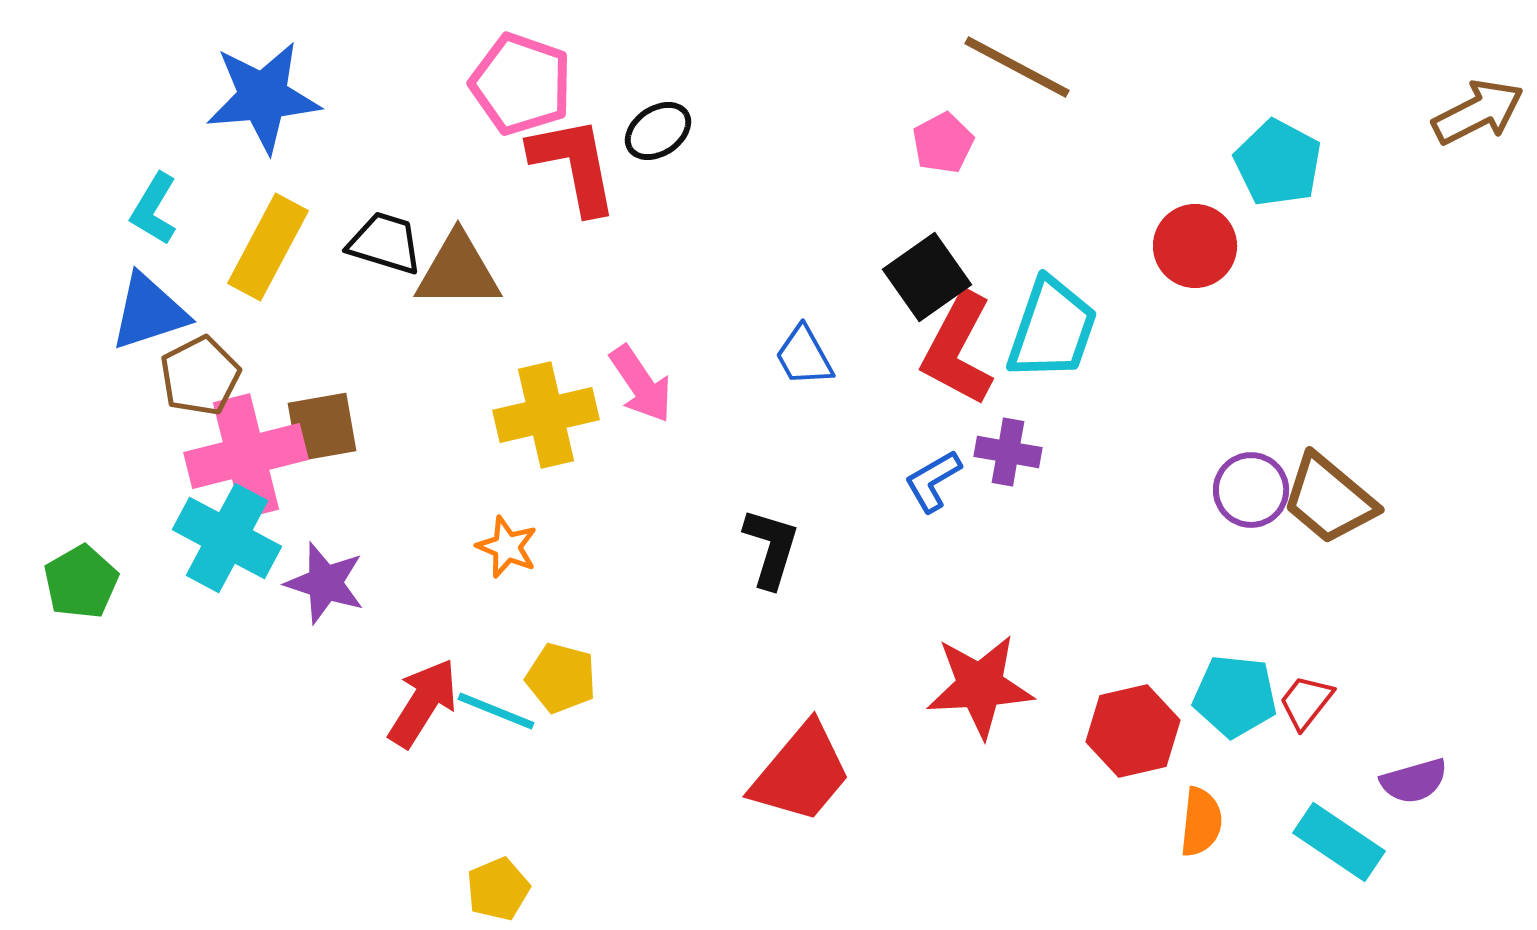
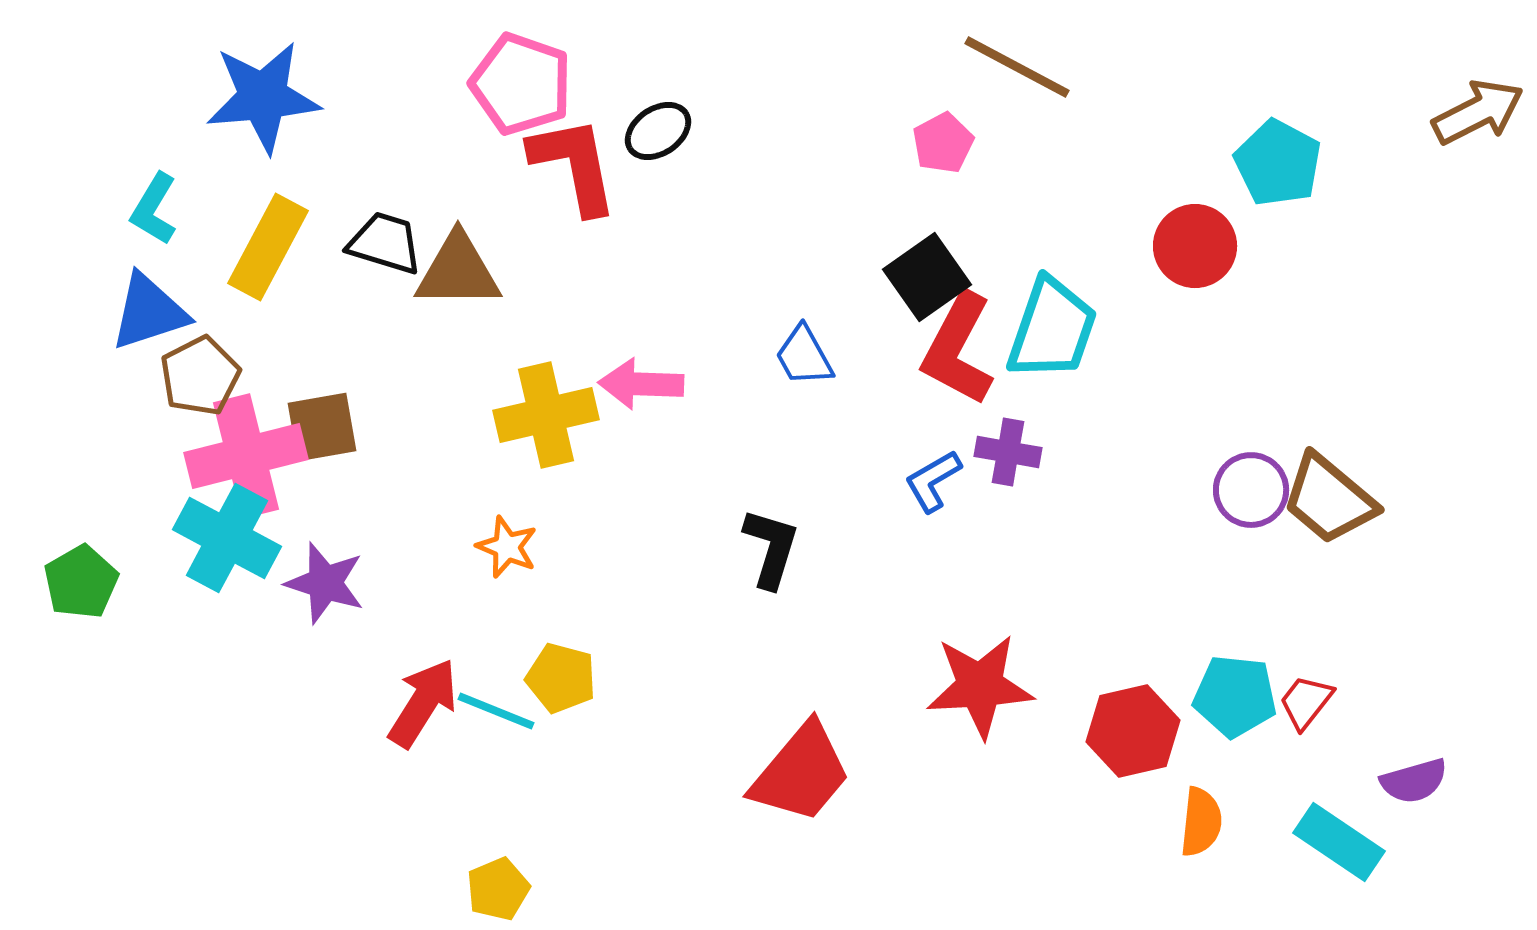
pink arrow at (641, 384): rotated 126 degrees clockwise
